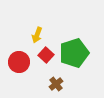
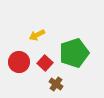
yellow arrow: rotated 42 degrees clockwise
red square: moved 1 px left, 8 px down
brown cross: rotated 16 degrees counterclockwise
